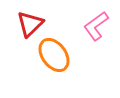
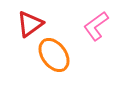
red triangle: rotated 8 degrees clockwise
